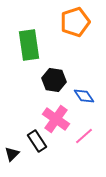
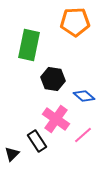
orange pentagon: rotated 16 degrees clockwise
green rectangle: rotated 20 degrees clockwise
black hexagon: moved 1 px left, 1 px up
blue diamond: rotated 15 degrees counterclockwise
pink line: moved 1 px left, 1 px up
